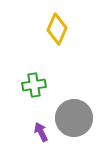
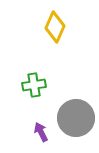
yellow diamond: moved 2 px left, 2 px up
gray circle: moved 2 px right
